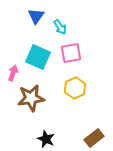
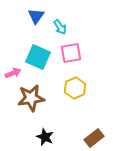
pink arrow: rotated 49 degrees clockwise
black star: moved 1 px left, 2 px up
